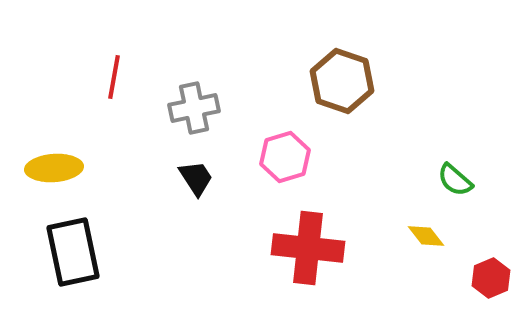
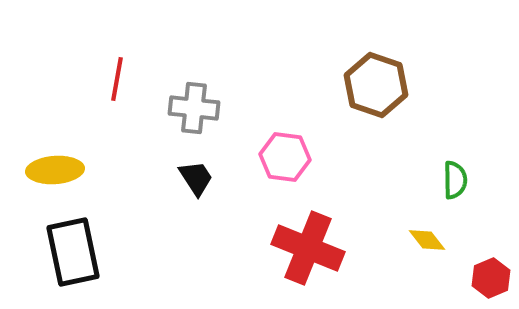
red line: moved 3 px right, 2 px down
brown hexagon: moved 34 px right, 4 px down
gray cross: rotated 18 degrees clockwise
pink hexagon: rotated 24 degrees clockwise
yellow ellipse: moved 1 px right, 2 px down
green semicircle: rotated 132 degrees counterclockwise
yellow diamond: moved 1 px right, 4 px down
red cross: rotated 16 degrees clockwise
